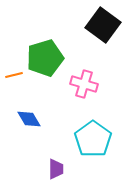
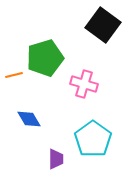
purple trapezoid: moved 10 px up
